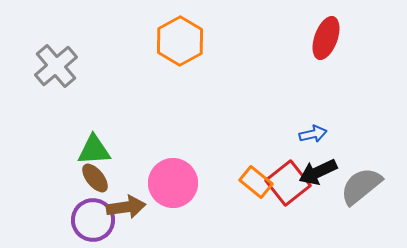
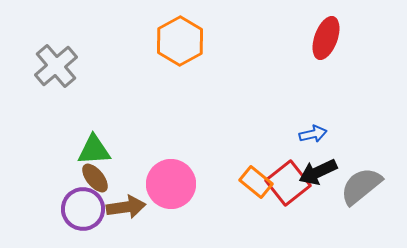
pink circle: moved 2 px left, 1 px down
purple circle: moved 10 px left, 11 px up
